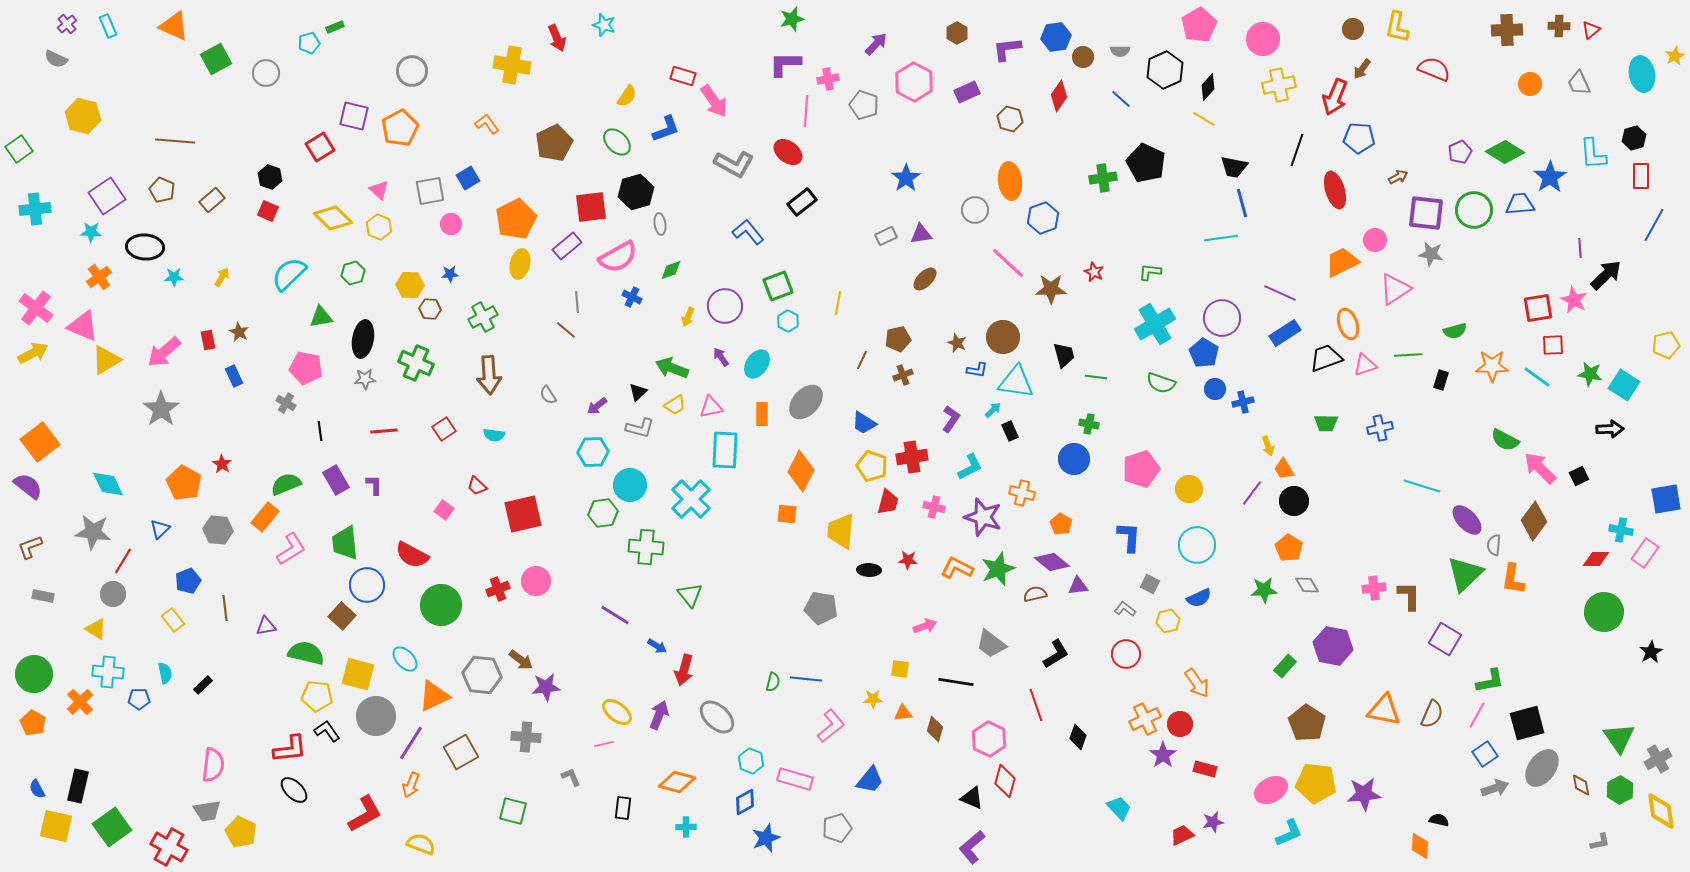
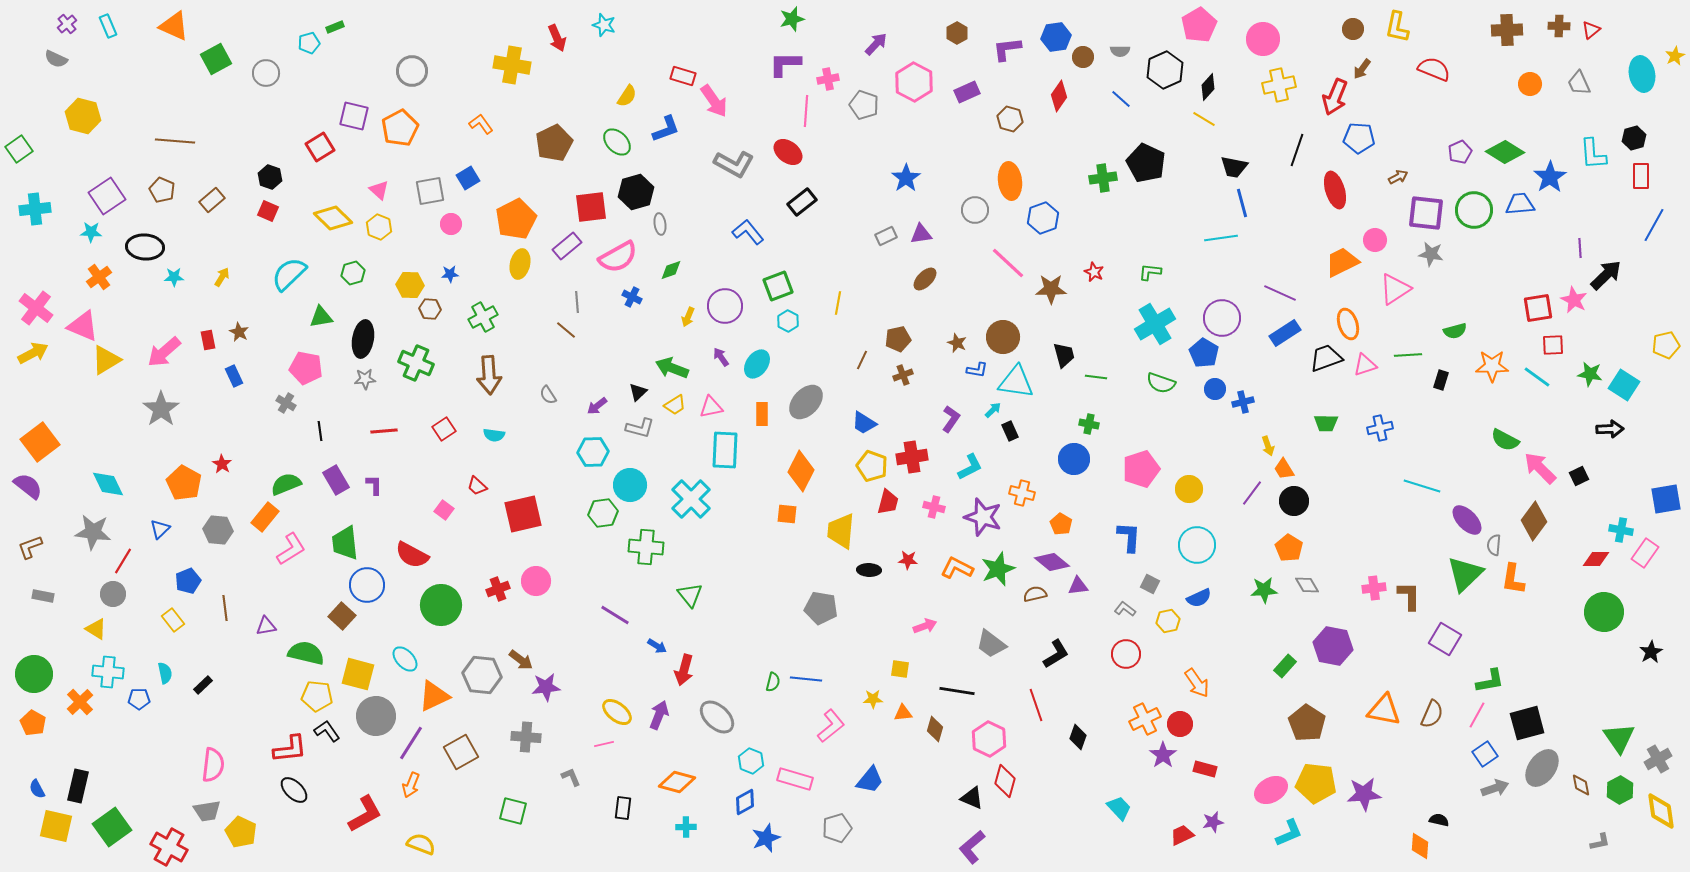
orange L-shape at (487, 124): moved 6 px left
black line at (956, 682): moved 1 px right, 9 px down
